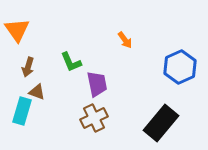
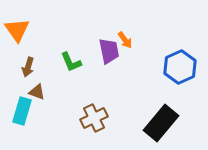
purple trapezoid: moved 12 px right, 33 px up
